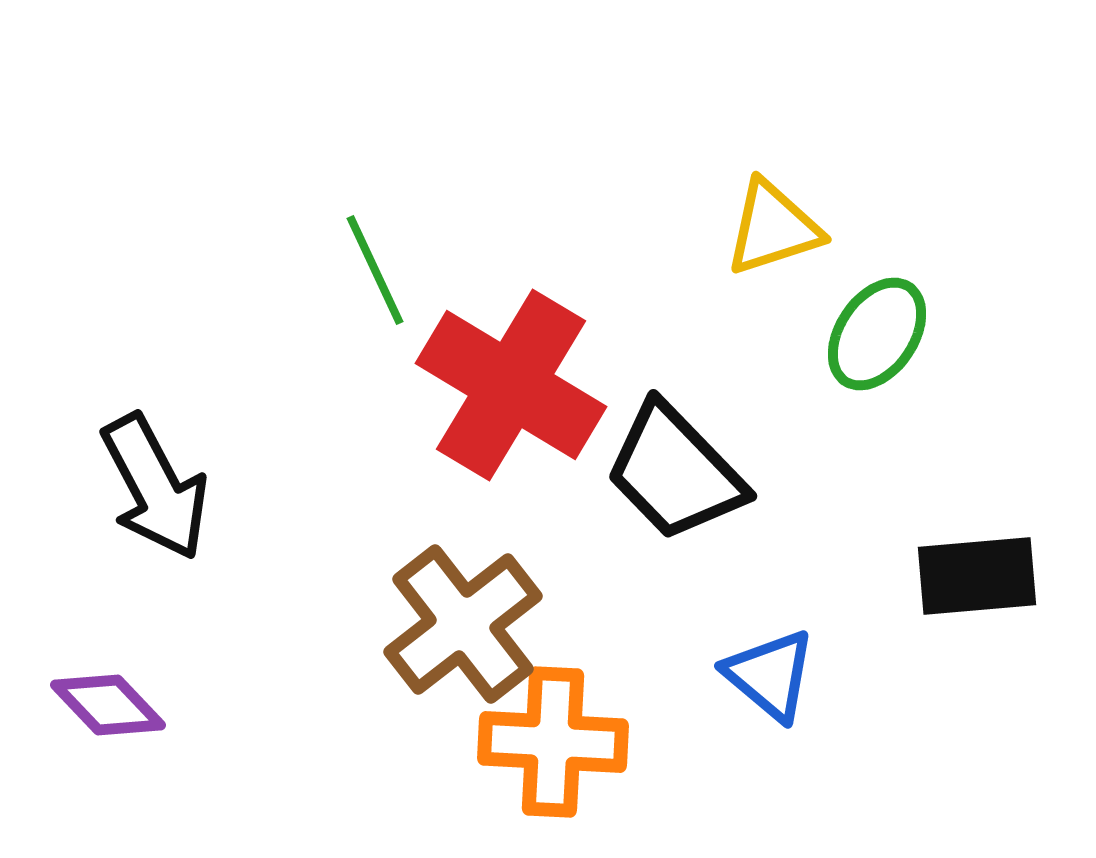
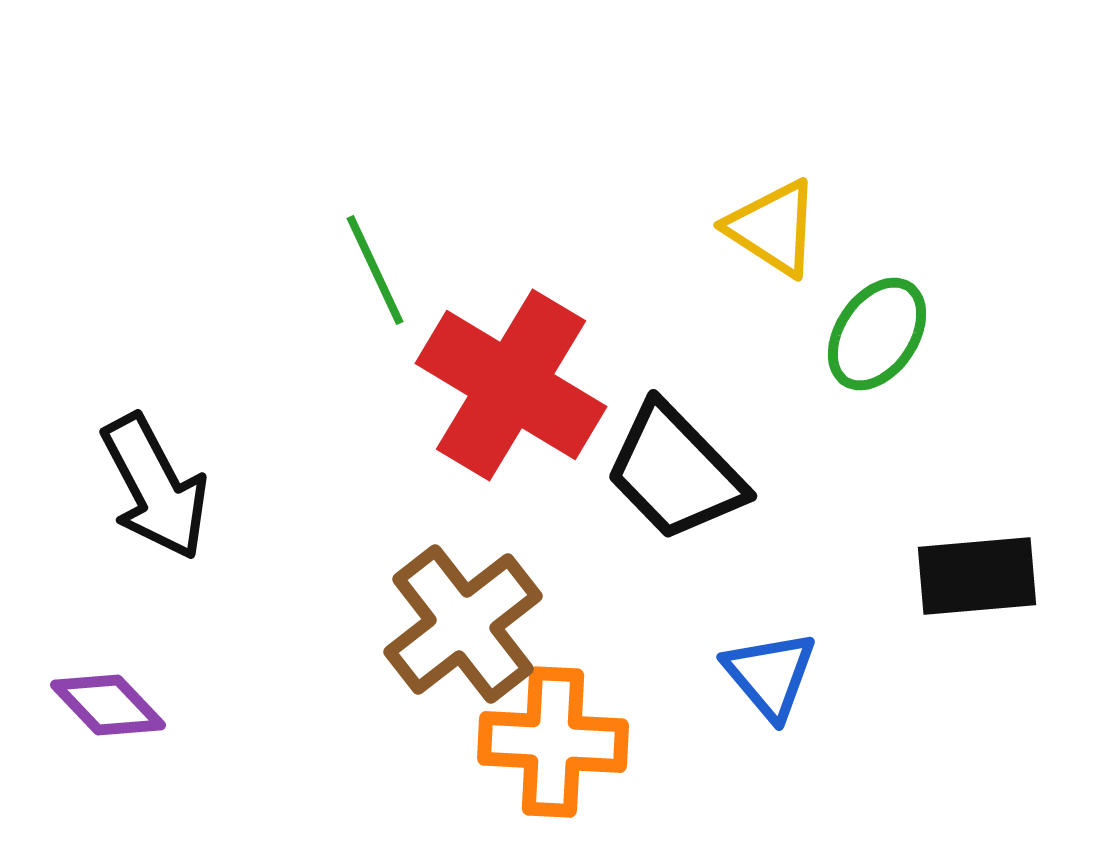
yellow triangle: rotated 51 degrees clockwise
blue triangle: rotated 10 degrees clockwise
